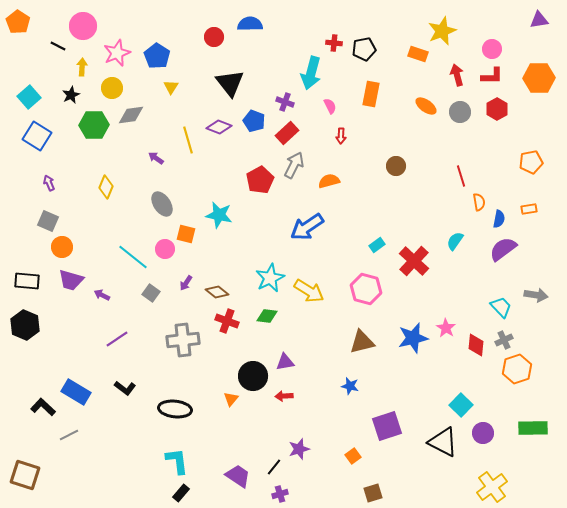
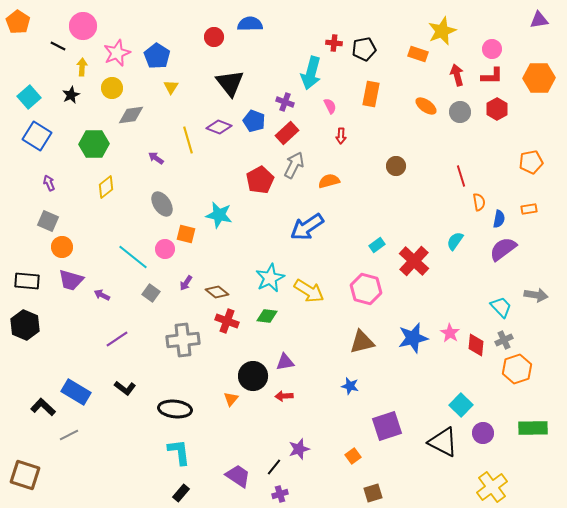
green hexagon at (94, 125): moved 19 px down
yellow diamond at (106, 187): rotated 30 degrees clockwise
pink star at (446, 328): moved 4 px right, 5 px down
cyan L-shape at (177, 461): moved 2 px right, 9 px up
